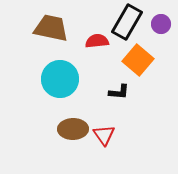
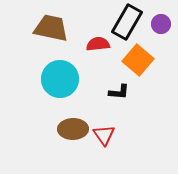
red semicircle: moved 1 px right, 3 px down
